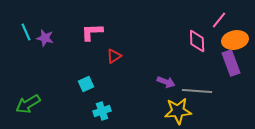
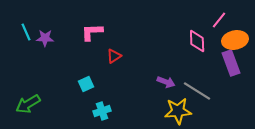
purple star: rotated 12 degrees counterclockwise
gray line: rotated 28 degrees clockwise
